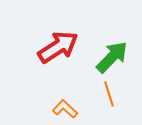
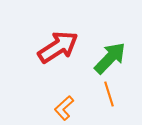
green arrow: moved 2 px left, 1 px down
orange L-shape: moved 1 px left, 1 px up; rotated 85 degrees counterclockwise
